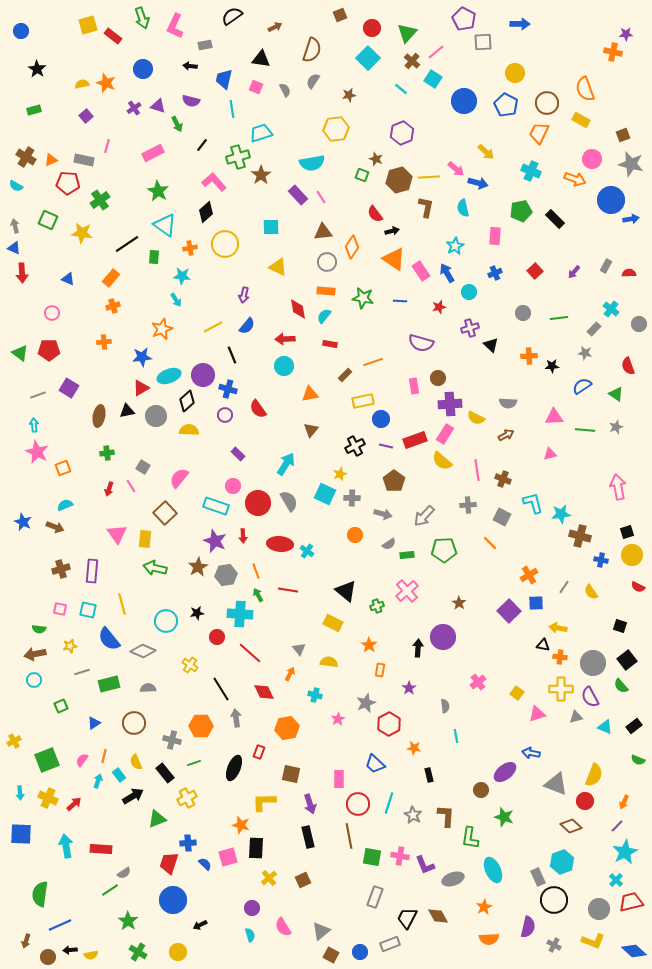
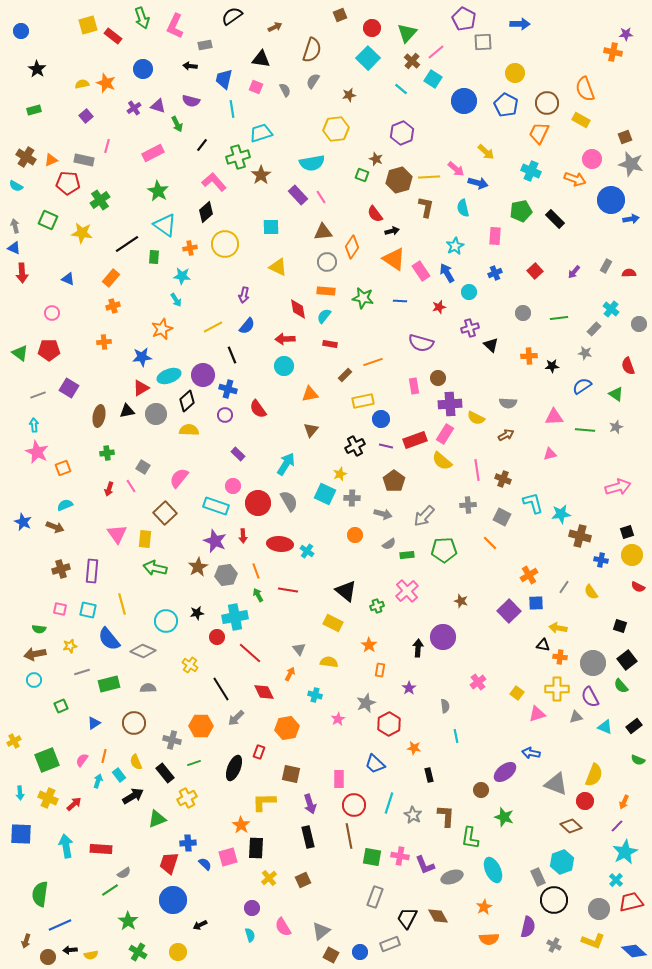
brown square at (623, 135): moved 2 px right, 2 px down
gray circle at (156, 416): moved 2 px up
pink arrow at (618, 487): rotated 85 degrees clockwise
brown star at (459, 603): moved 2 px right, 2 px up; rotated 16 degrees counterclockwise
cyan cross at (240, 614): moved 5 px left, 3 px down; rotated 15 degrees counterclockwise
yellow cross at (561, 689): moved 4 px left
gray arrow at (236, 718): rotated 126 degrees counterclockwise
red circle at (358, 804): moved 4 px left, 1 px down
orange star at (241, 825): rotated 18 degrees clockwise
gray ellipse at (453, 879): moved 1 px left, 2 px up
